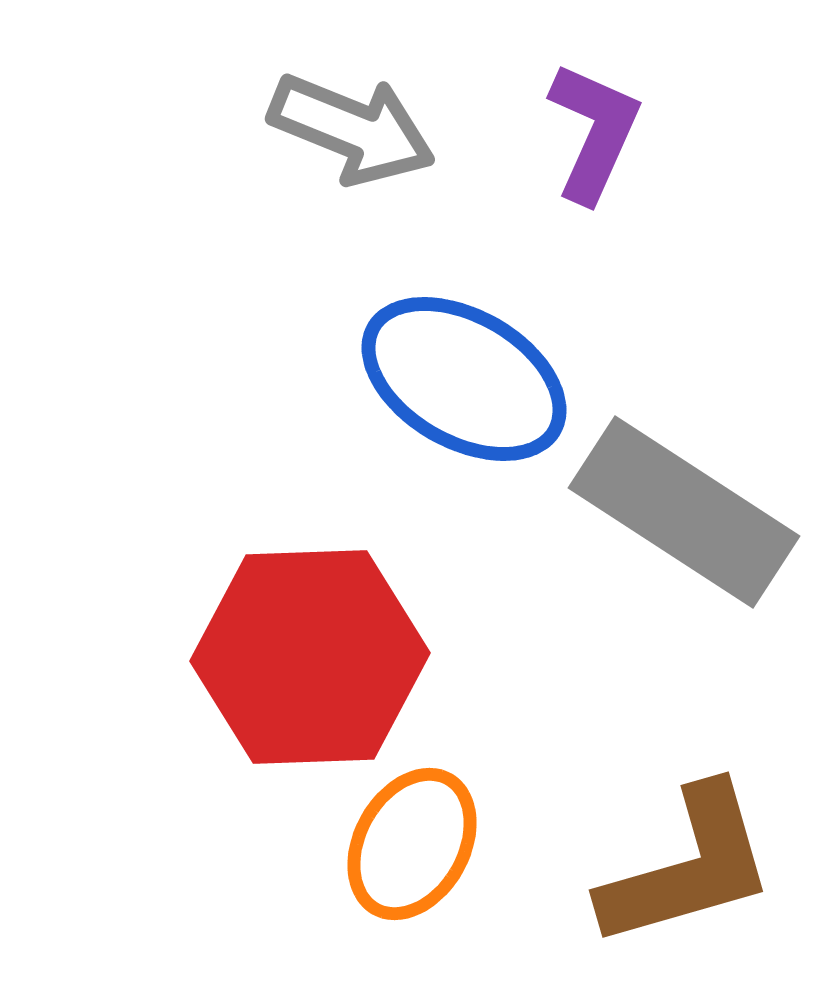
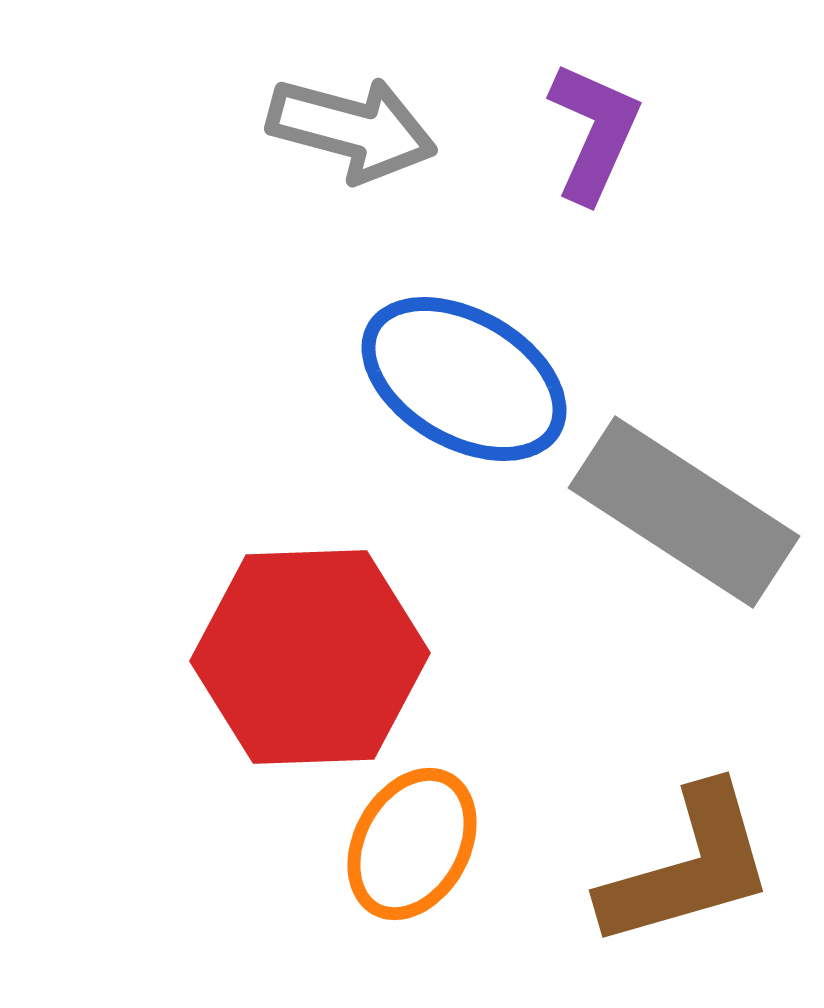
gray arrow: rotated 7 degrees counterclockwise
